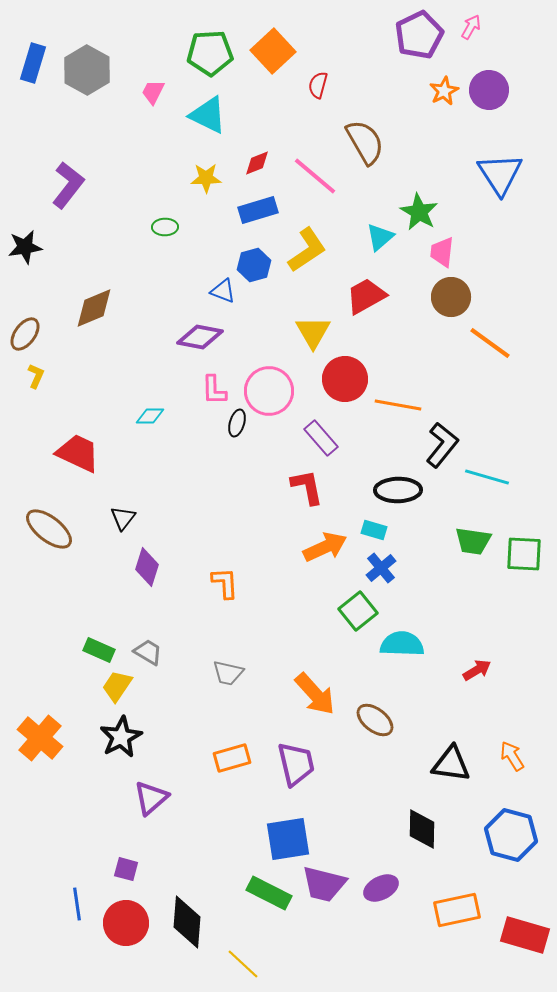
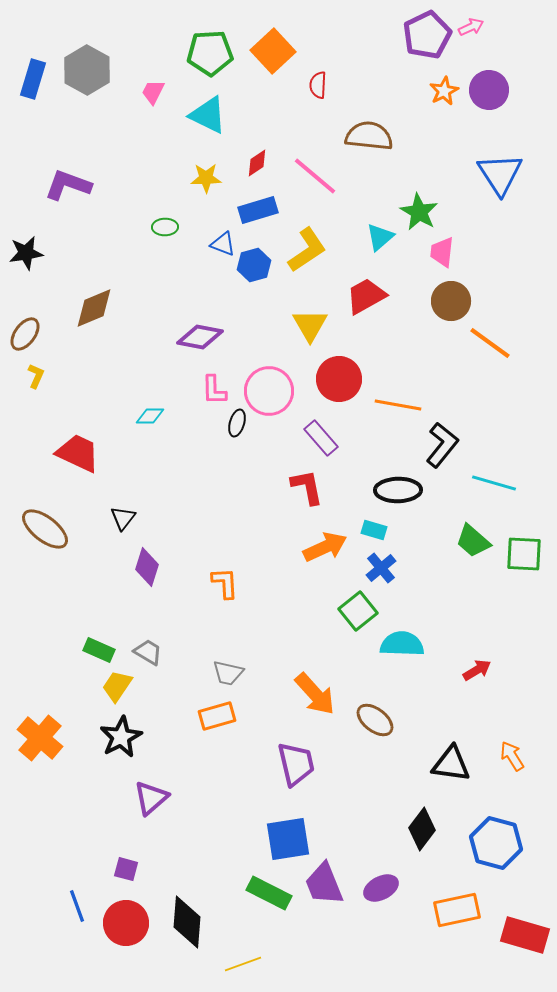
pink arrow at (471, 27): rotated 35 degrees clockwise
purple pentagon at (419, 35): moved 8 px right
blue rectangle at (33, 63): moved 16 px down
red semicircle at (318, 85): rotated 12 degrees counterclockwise
brown semicircle at (365, 142): moved 4 px right, 6 px up; rotated 54 degrees counterclockwise
red diamond at (257, 163): rotated 12 degrees counterclockwise
purple L-shape at (68, 185): rotated 108 degrees counterclockwise
black star at (25, 247): moved 1 px right, 6 px down
blue triangle at (223, 291): moved 47 px up
brown circle at (451, 297): moved 4 px down
yellow triangle at (313, 332): moved 3 px left, 7 px up
red circle at (345, 379): moved 6 px left
cyan line at (487, 477): moved 7 px right, 6 px down
brown ellipse at (49, 529): moved 4 px left
green trapezoid at (473, 541): rotated 33 degrees clockwise
orange rectangle at (232, 758): moved 15 px left, 42 px up
black diamond at (422, 829): rotated 36 degrees clockwise
blue hexagon at (511, 835): moved 15 px left, 8 px down
purple trapezoid at (324, 884): rotated 54 degrees clockwise
blue line at (77, 904): moved 2 px down; rotated 12 degrees counterclockwise
yellow line at (243, 964): rotated 63 degrees counterclockwise
